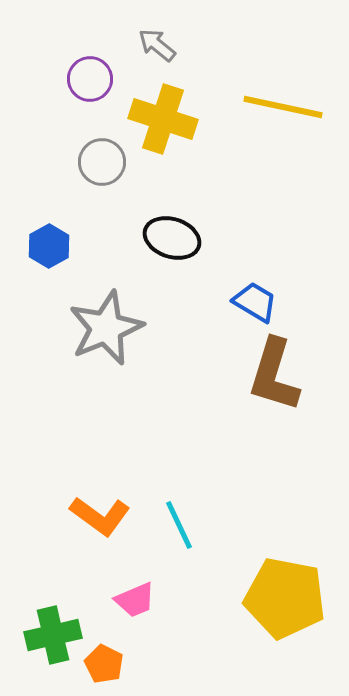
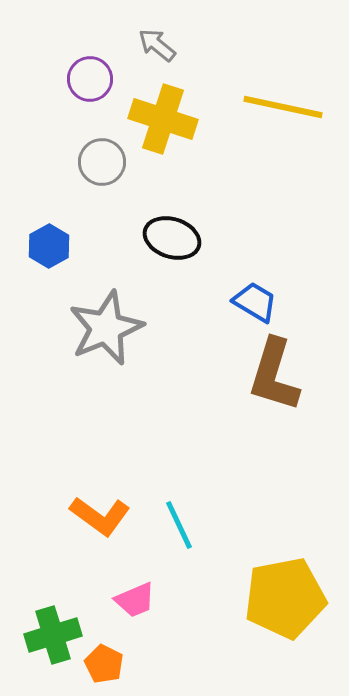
yellow pentagon: rotated 22 degrees counterclockwise
green cross: rotated 4 degrees counterclockwise
